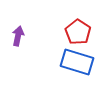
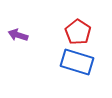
purple arrow: moved 1 px up; rotated 84 degrees counterclockwise
